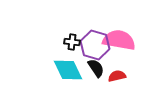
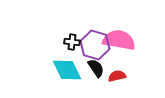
cyan diamond: moved 1 px left
